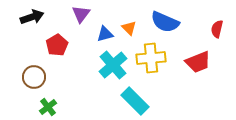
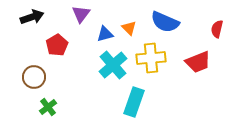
cyan rectangle: moved 1 px left, 1 px down; rotated 64 degrees clockwise
